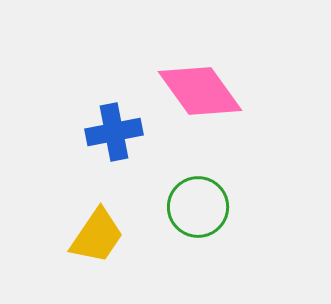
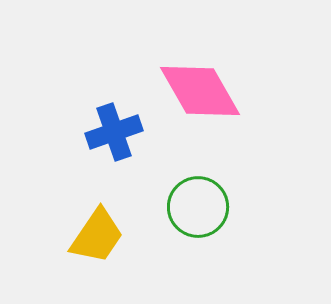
pink diamond: rotated 6 degrees clockwise
blue cross: rotated 8 degrees counterclockwise
